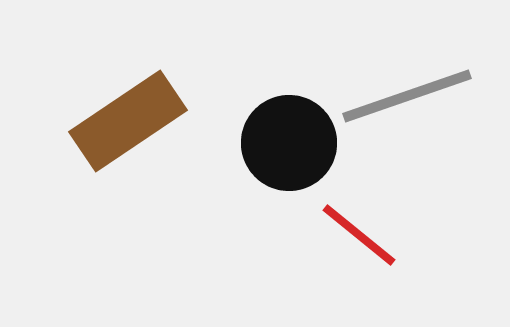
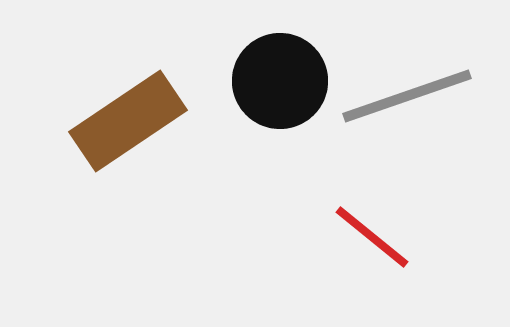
black circle: moved 9 px left, 62 px up
red line: moved 13 px right, 2 px down
